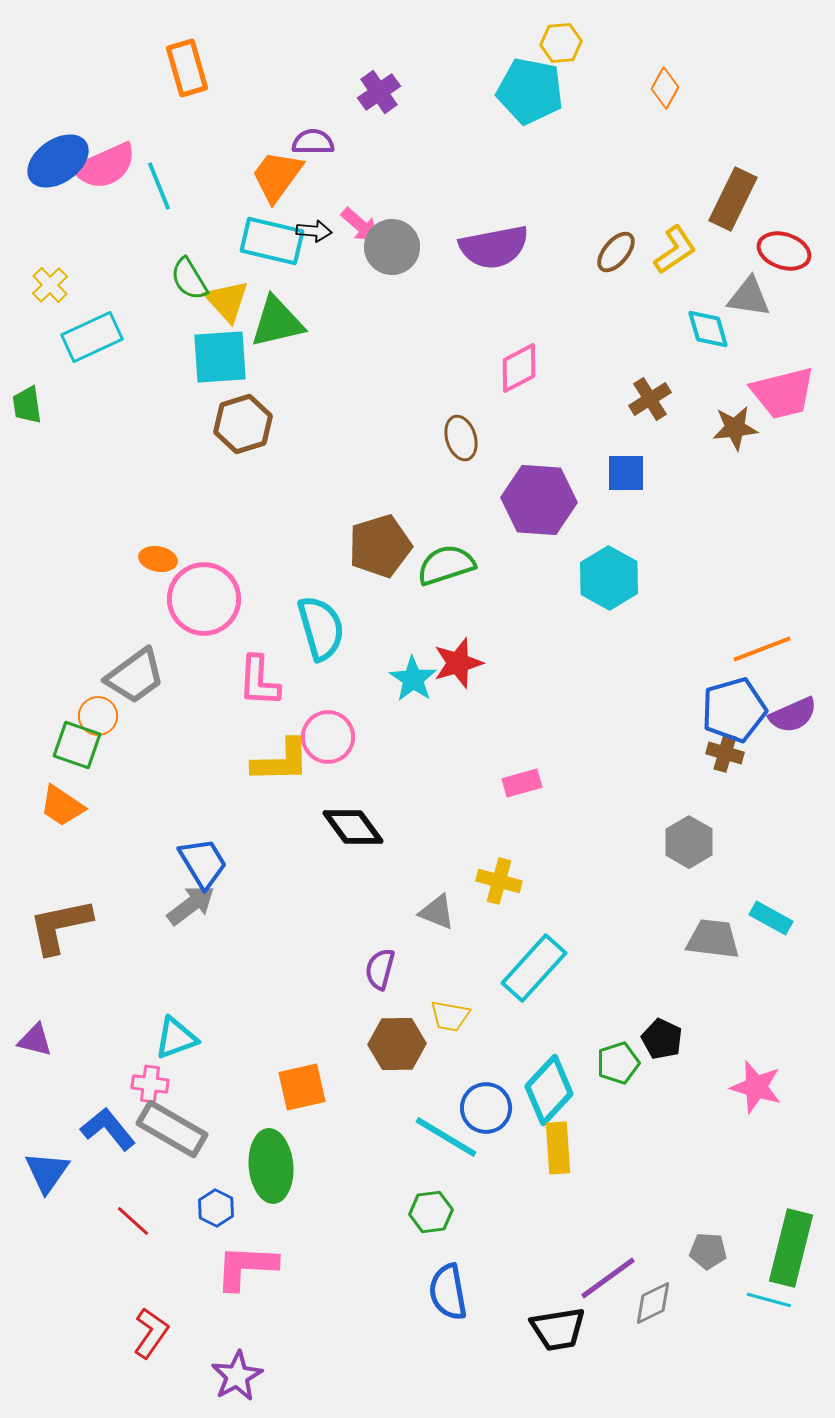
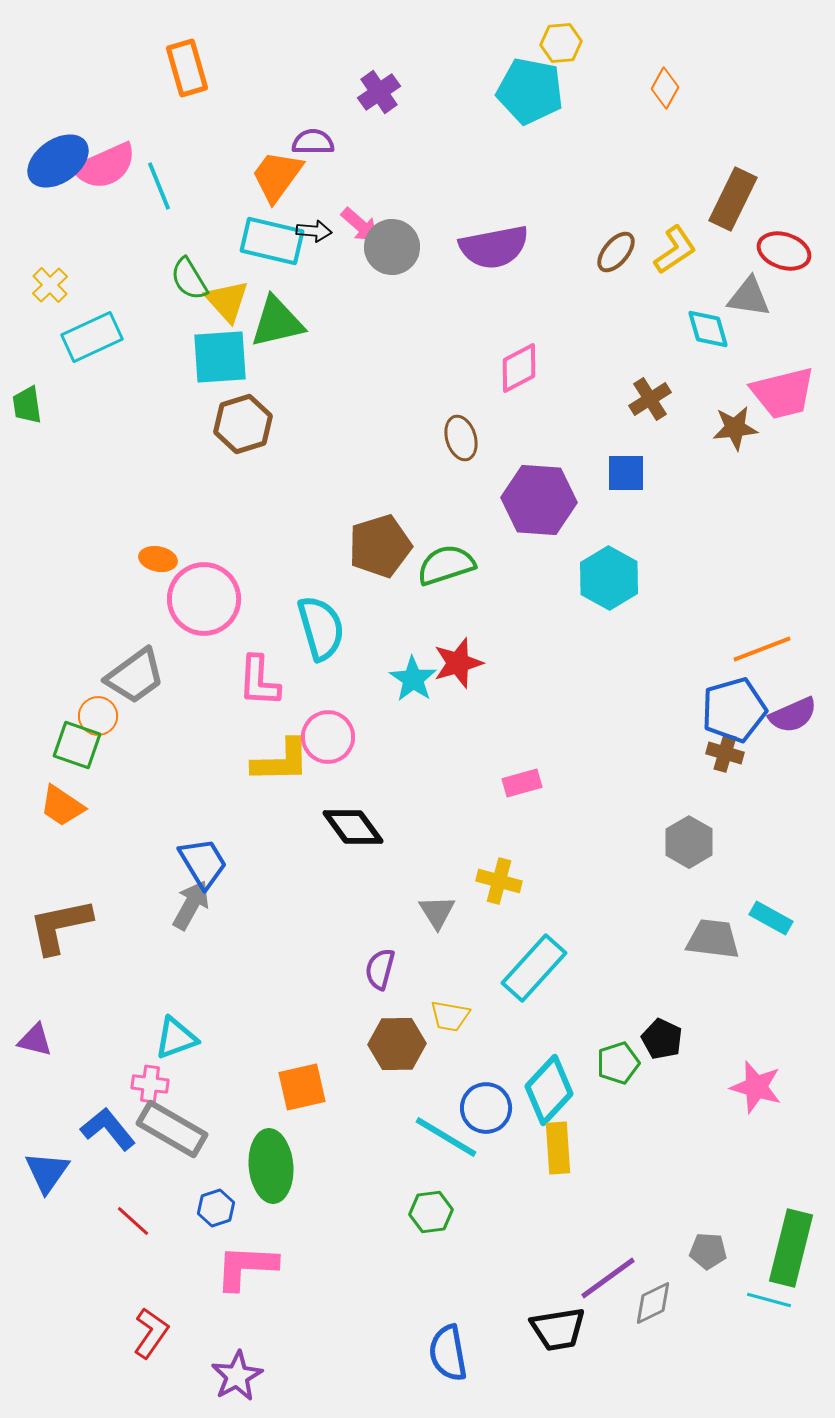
gray arrow at (191, 905): rotated 24 degrees counterclockwise
gray triangle at (437, 912): rotated 36 degrees clockwise
blue hexagon at (216, 1208): rotated 15 degrees clockwise
blue semicircle at (448, 1292): moved 61 px down
